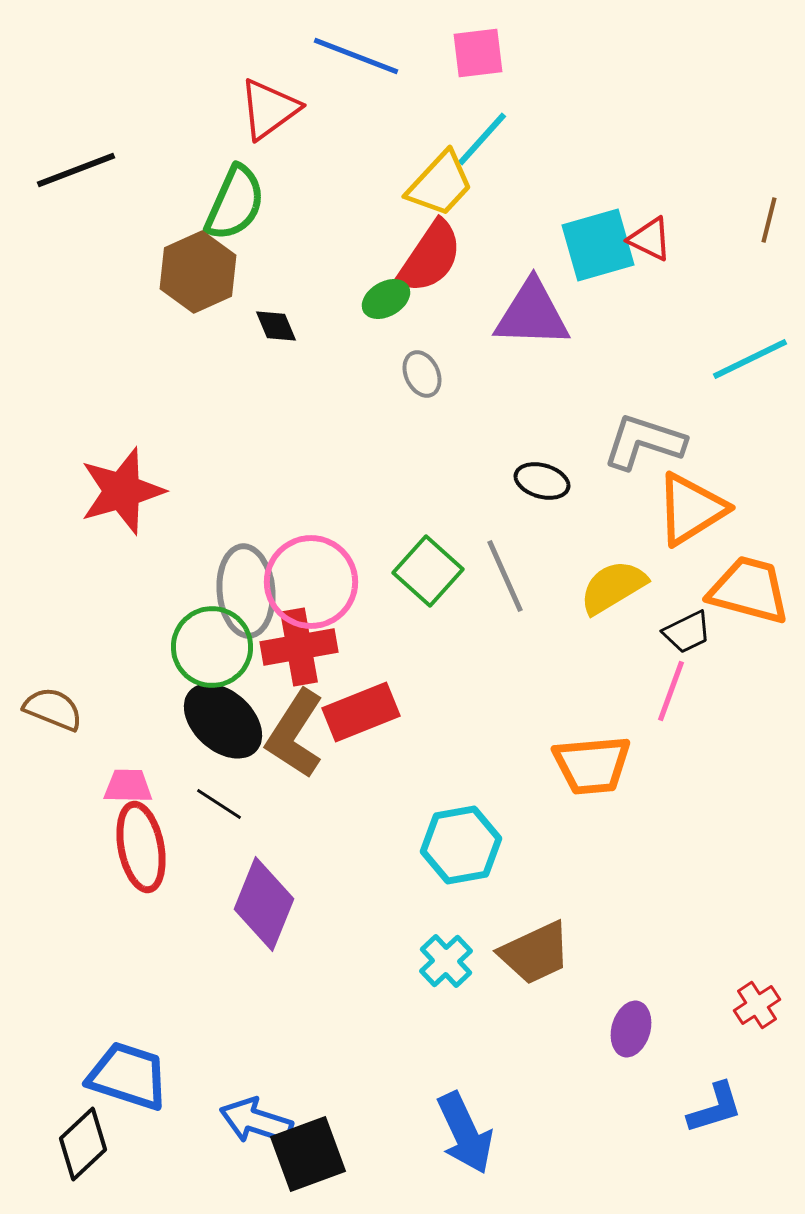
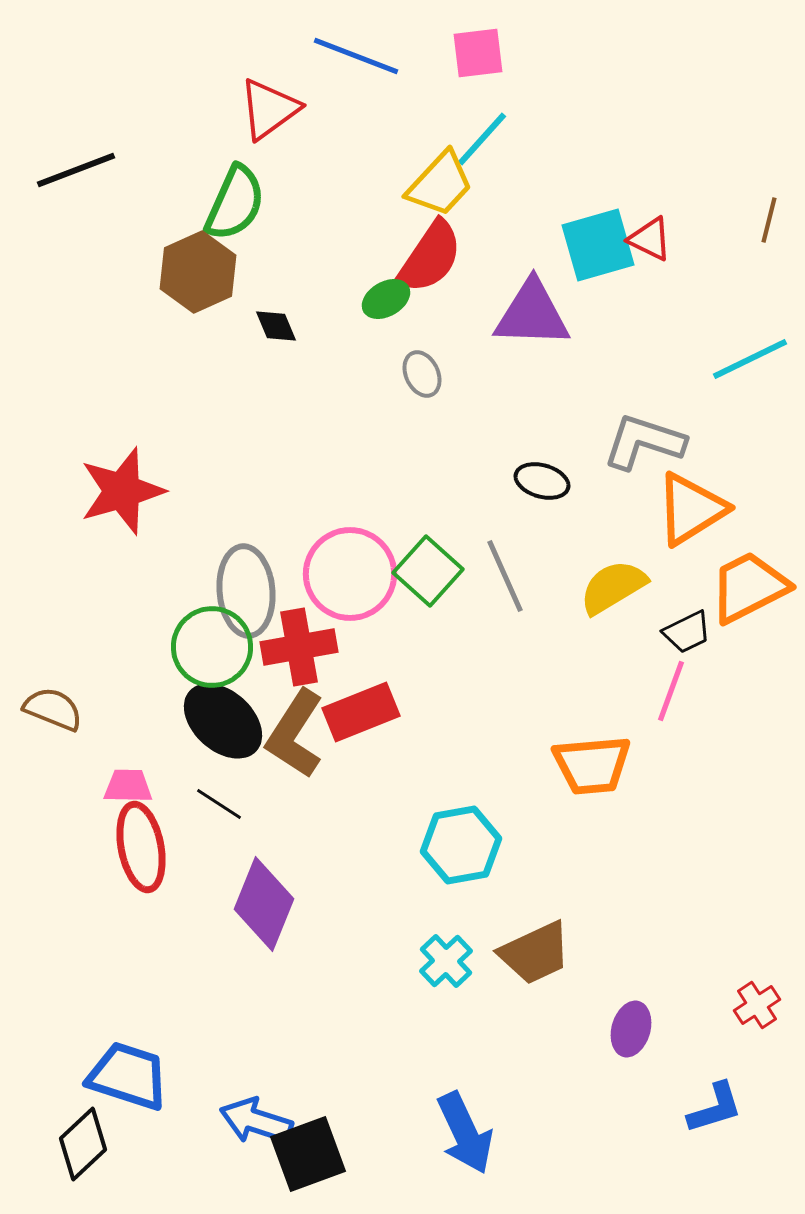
pink circle at (311, 582): moved 39 px right, 8 px up
orange trapezoid at (749, 590): moved 3 px up; rotated 42 degrees counterclockwise
